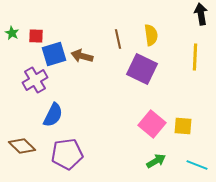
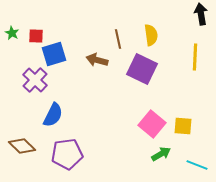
brown arrow: moved 15 px right, 4 px down
purple cross: rotated 15 degrees counterclockwise
green arrow: moved 5 px right, 7 px up
